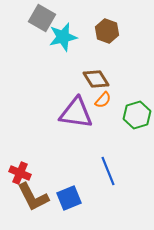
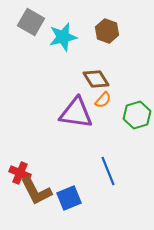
gray square: moved 11 px left, 4 px down
brown L-shape: moved 3 px right, 6 px up
